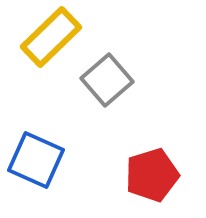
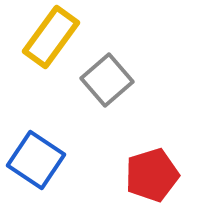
yellow rectangle: rotated 10 degrees counterclockwise
blue square: rotated 10 degrees clockwise
